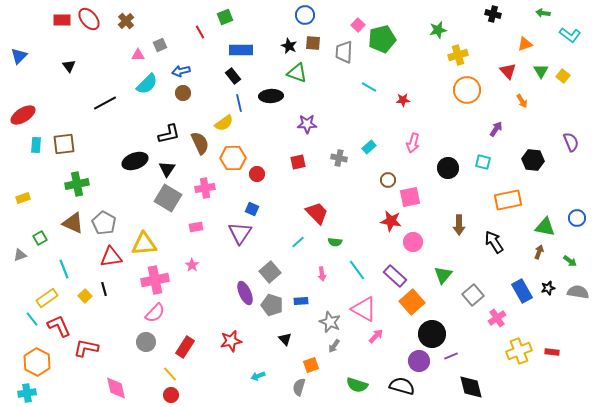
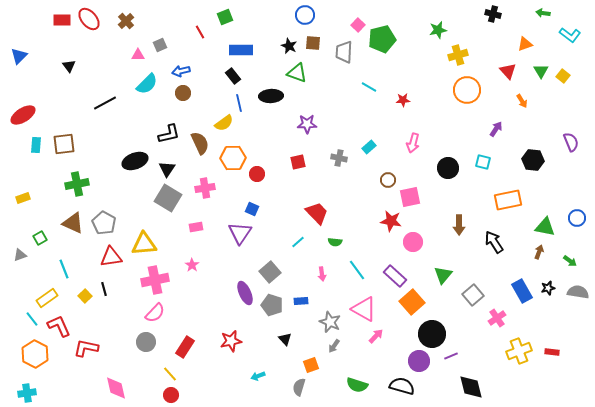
orange hexagon at (37, 362): moved 2 px left, 8 px up
